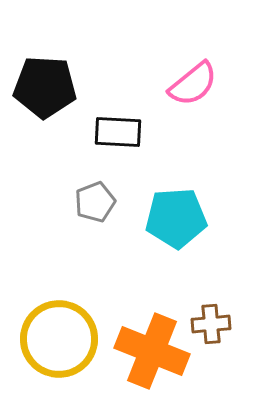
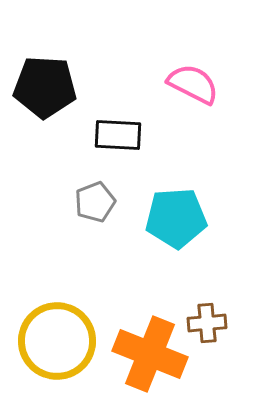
pink semicircle: rotated 114 degrees counterclockwise
black rectangle: moved 3 px down
brown cross: moved 4 px left, 1 px up
yellow circle: moved 2 px left, 2 px down
orange cross: moved 2 px left, 3 px down
